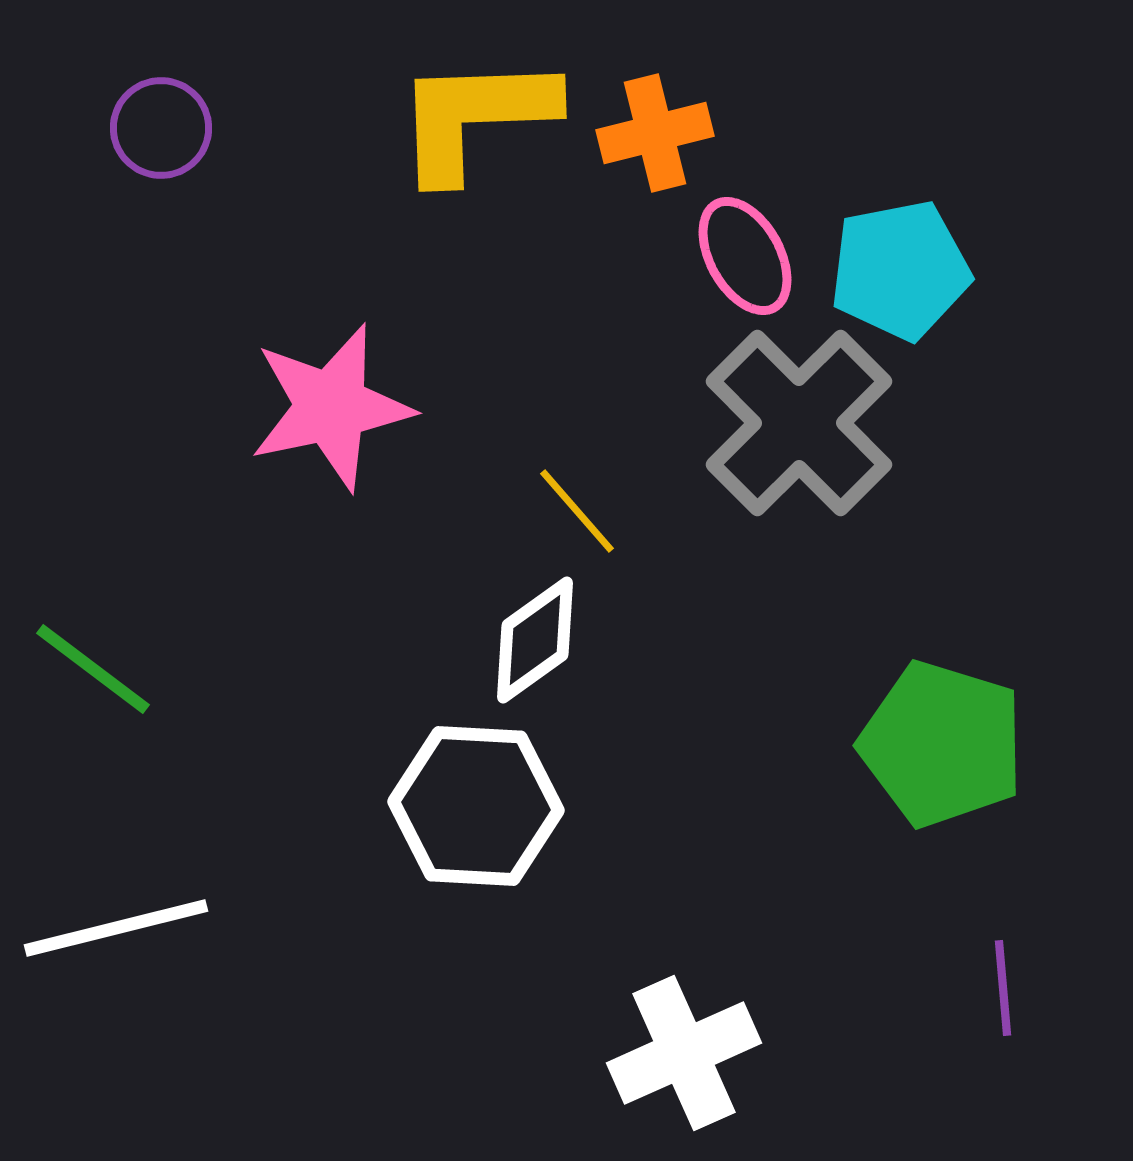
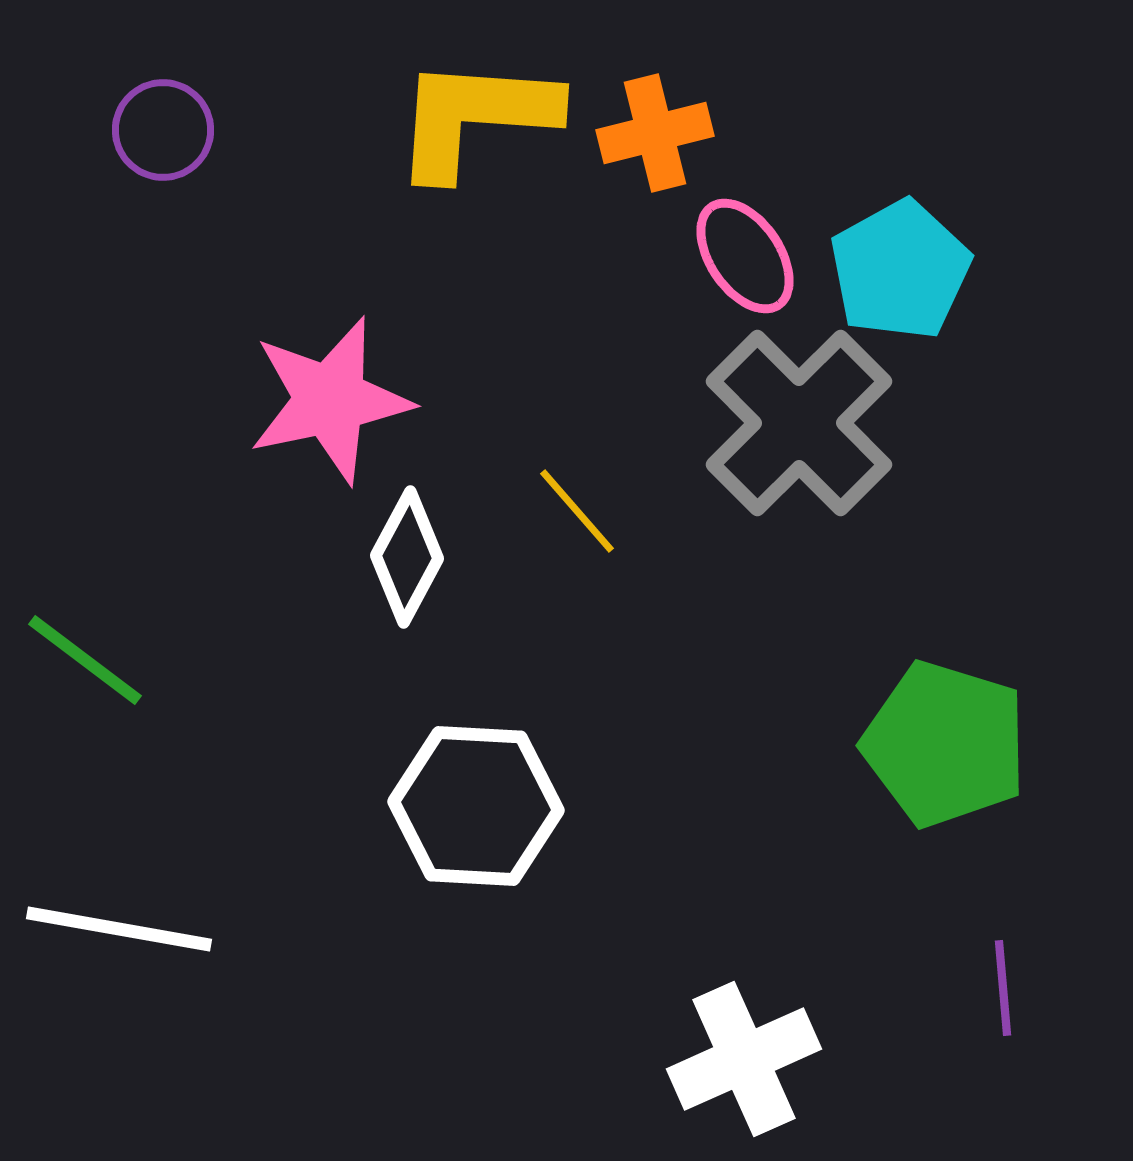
yellow L-shape: rotated 6 degrees clockwise
purple circle: moved 2 px right, 2 px down
pink ellipse: rotated 5 degrees counterclockwise
cyan pentagon: rotated 18 degrees counterclockwise
pink star: moved 1 px left, 7 px up
white diamond: moved 128 px left, 83 px up; rotated 26 degrees counterclockwise
green line: moved 8 px left, 9 px up
green pentagon: moved 3 px right
white line: moved 3 px right, 1 px down; rotated 24 degrees clockwise
white cross: moved 60 px right, 6 px down
